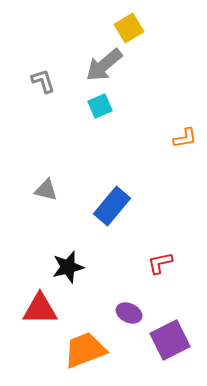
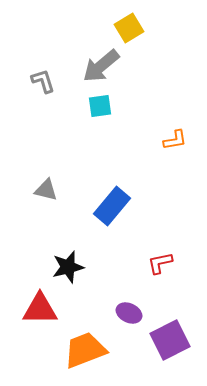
gray arrow: moved 3 px left, 1 px down
cyan square: rotated 15 degrees clockwise
orange L-shape: moved 10 px left, 2 px down
